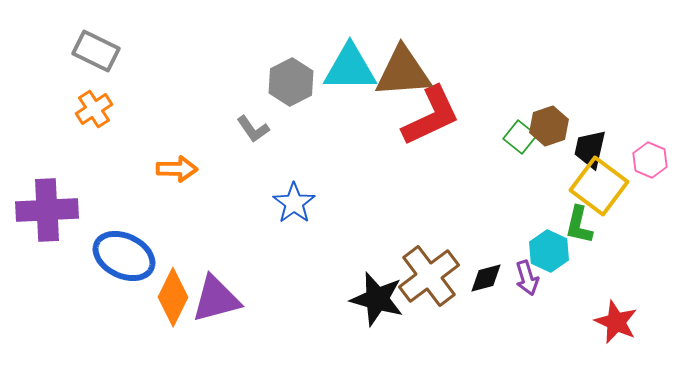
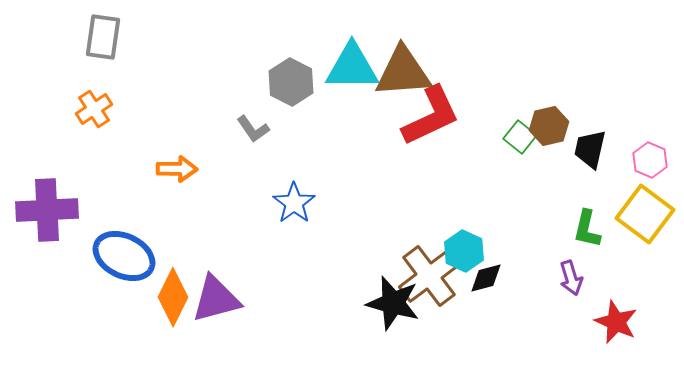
gray rectangle: moved 7 px right, 14 px up; rotated 72 degrees clockwise
cyan triangle: moved 2 px right, 1 px up
gray hexagon: rotated 6 degrees counterclockwise
brown hexagon: rotated 6 degrees clockwise
yellow square: moved 46 px right, 28 px down
green L-shape: moved 8 px right, 4 px down
cyan hexagon: moved 85 px left
purple arrow: moved 44 px right
black star: moved 16 px right, 4 px down
